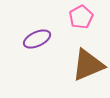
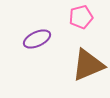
pink pentagon: rotated 15 degrees clockwise
